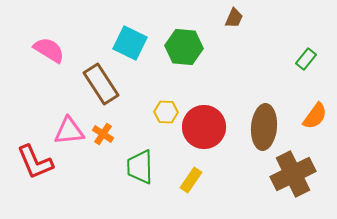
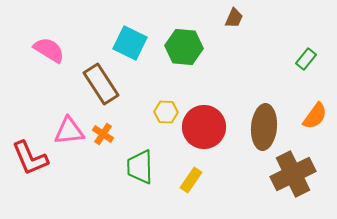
red L-shape: moved 5 px left, 4 px up
